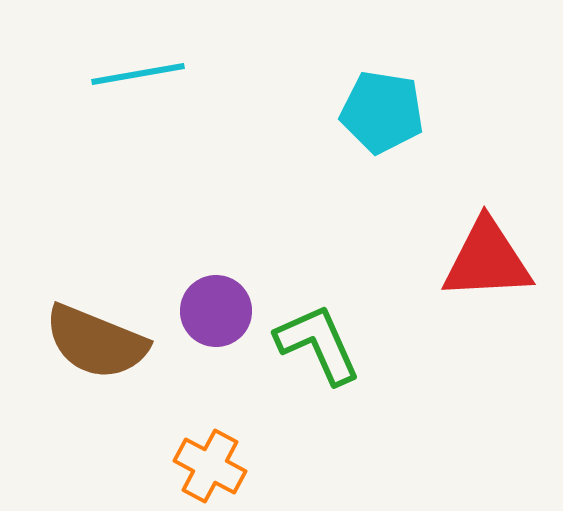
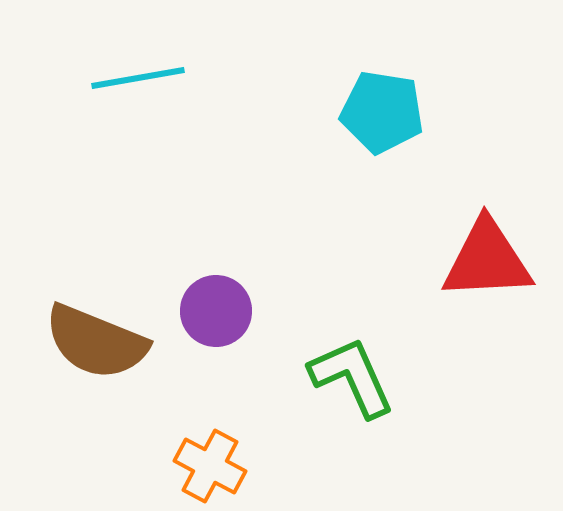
cyan line: moved 4 px down
green L-shape: moved 34 px right, 33 px down
